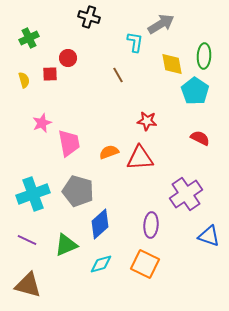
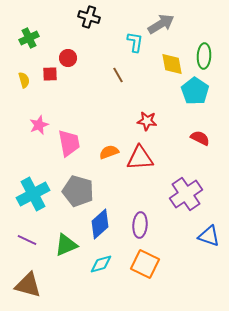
pink star: moved 3 px left, 2 px down
cyan cross: rotated 8 degrees counterclockwise
purple ellipse: moved 11 px left
